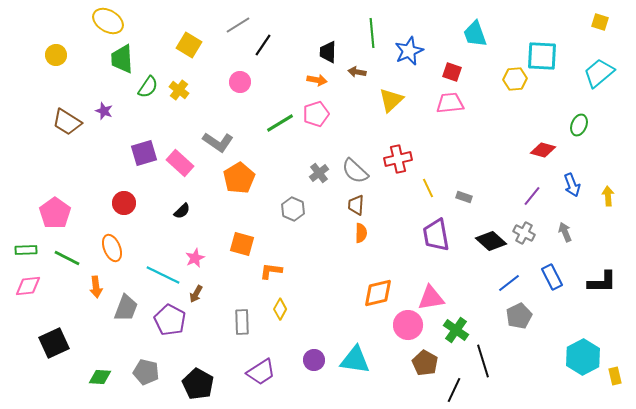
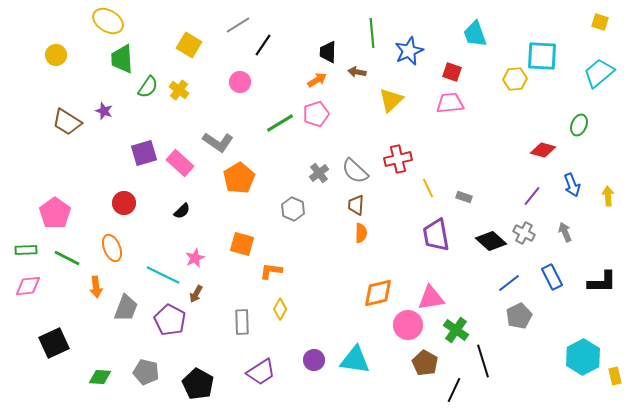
orange arrow at (317, 80): rotated 42 degrees counterclockwise
